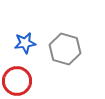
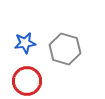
red circle: moved 10 px right
